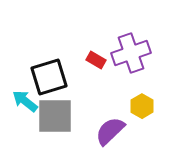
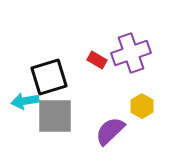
red rectangle: moved 1 px right
cyan arrow: rotated 48 degrees counterclockwise
